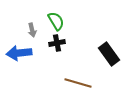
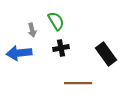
black cross: moved 4 px right, 5 px down
black rectangle: moved 3 px left
brown line: rotated 16 degrees counterclockwise
